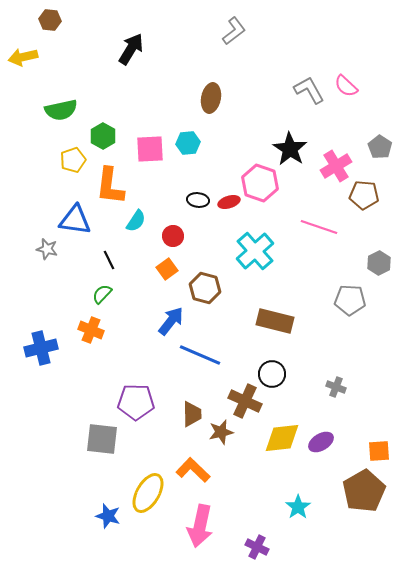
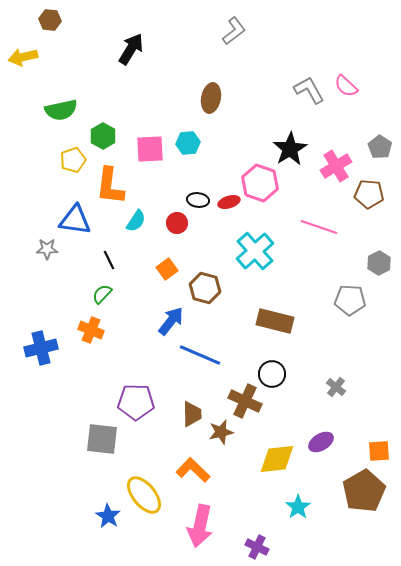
black star at (290, 149): rotated 8 degrees clockwise
brown pentagon at (364, 195): moved 5 px right, 1 px up
red circle at (173, 236): moved 4 px right, 13 px up
gray star at (47, 249): rotated 15 degrees counterclockwise
gray cross at (336, 387): rotated 18 degrees clockwise
yellow diamond at (282, 438): moved 5 px left, 21 px down
yellow ellipse at (148, 493): moved 4 px left, 2 px down; rotated 69 degrees counterclockwise
blue star at (108, 516): rotated 15 degrees clockwise
